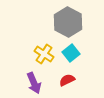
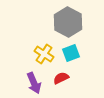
cyan square: rotated 18 degrees clockwise
red semicircle: moved 6 px left, 2 px up
